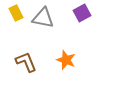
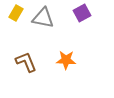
yellow rectangle: rotated 56 degrees clockwise
orange star: rotated 18 degrees counterclockwise
